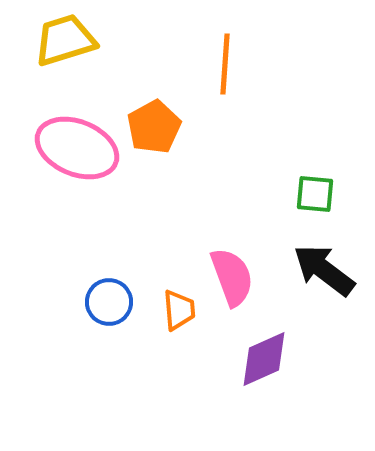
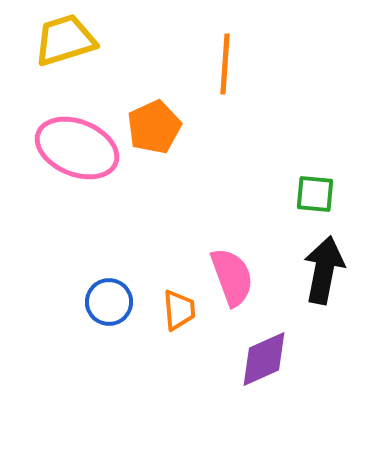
orange pentagon: rotated 4 degrees clockwise
black arrow: rotated 64 degrees clockwise
